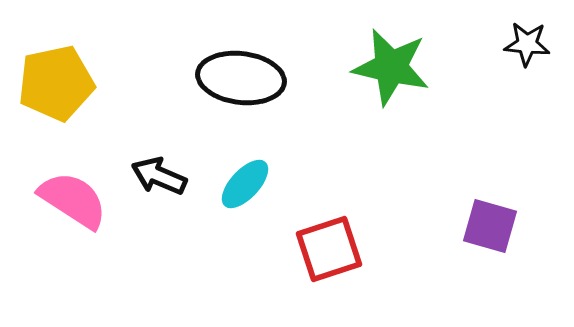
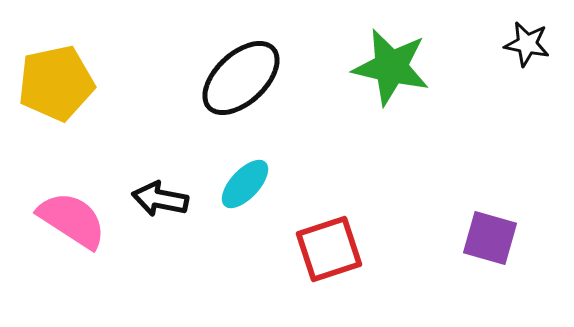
black star: rotated 6 degrees clockwise
black ellipse: rotated 50 degrees counterclockwise
black arrow: moved 1 px right, 23 px down; rotated 12 degrees counterclockwise
pink semicircle: moved 1 px left, 20 px down
purple square: moved 12 px down
